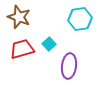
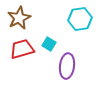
brown star: moved 1 px down; rotated 25 degrees clockwise
cyan square: rotated 16 degrees counterclockwise
purple ellipse: moved 2 px left
